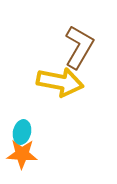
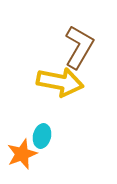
cyan ellipse: moved 20 px right, 4 px down
orange star: rotated 24 degrees counterclockwise
